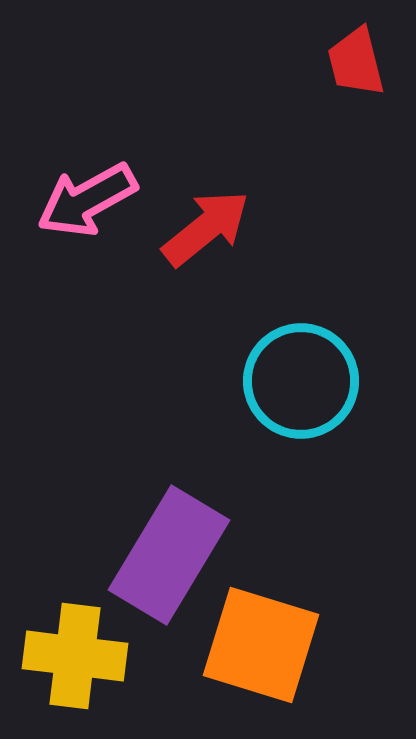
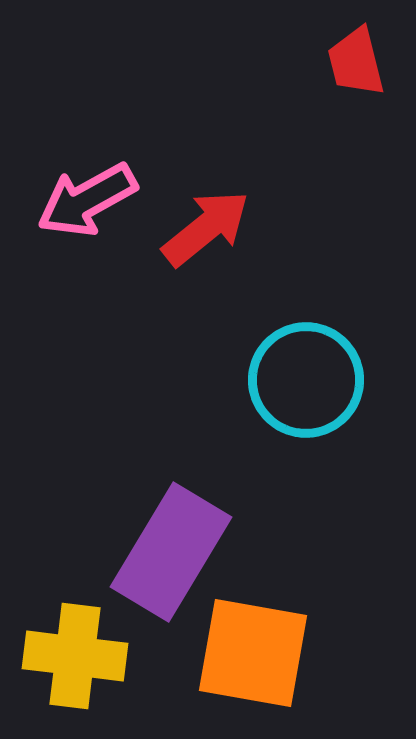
cyan circle: moved 5 px right, 1 px up
purple rectangle: moved 2 px right, 3 px up
orange square: moved 8 px left, 8 px down; rotated 7 degrees counterclockwise
